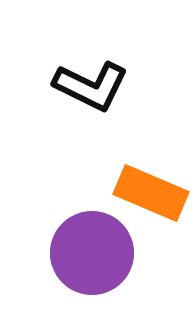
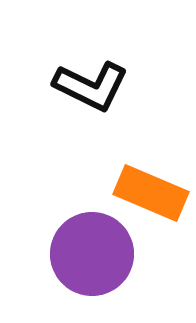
purple circle: moved 1 px down
